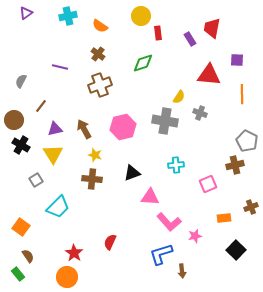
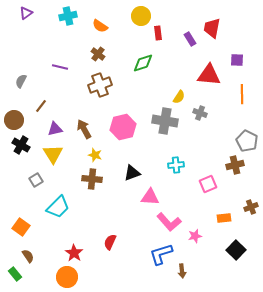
green rectangle at (18, 274): moved 3 px left
